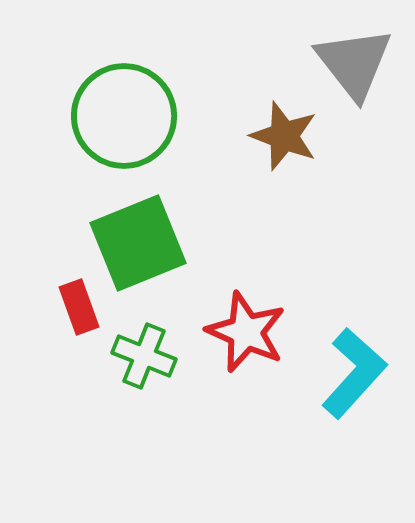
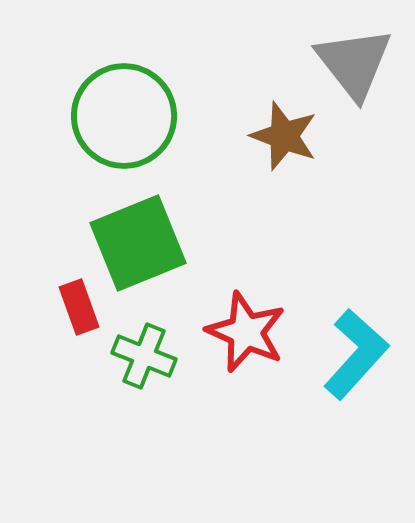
cyan L-shape: moved 2 px right, 19 px up
